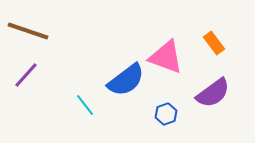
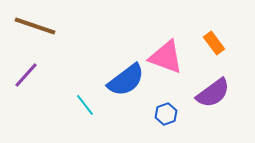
brown line: moved 7 px right, 5 px up
